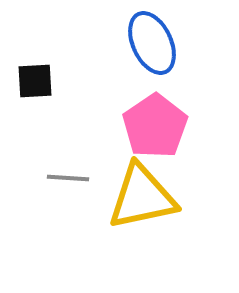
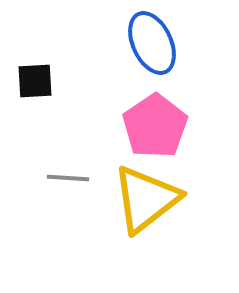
yellow triangle: moved 4 px right, 2 px down; rotated 26 degrees counterclockwise
